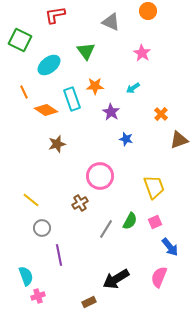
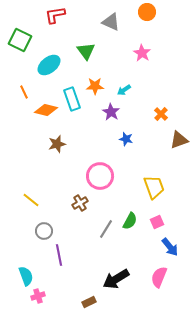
orange circle: moved 1 px left, 1 px down
cyan arrow: moved 9 px left, 2 px down
orange diamond: rotated 20 degrees counterclockwise
pink square: moved 2 px right
gray circle: moved 2 px right, 3 px down
